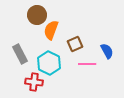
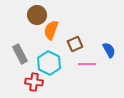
blue semicircle: moved 2 px right, 1 px up
